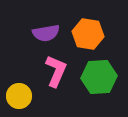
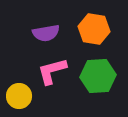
orange hexagon: moved 6 px right, 5 px up
pink L-shape: moved 4 px left; rotated 128 degrees counterclockwise
green hexagon: moved 1 px left, 1 px up
